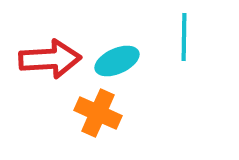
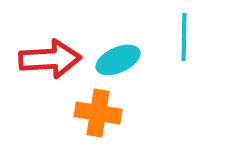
cyan ellipse: moved 1 px right, 1 px up
orange cross: rotated 15 degrees counterclockwise
